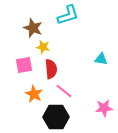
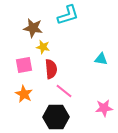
brown star: rotated 12 degrees counterclockwise
orange star: moved 10 px left
